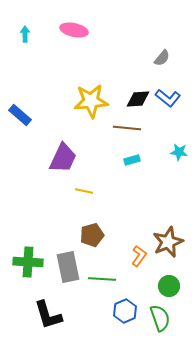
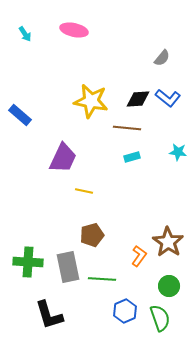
cyan arrow: rotated 147 degrees clockwise
yellow star: rotated 16 degrees clockwise
cyan star: moved 1 px left
cyan rectangle: moved 3 px up
brown star: rotated 16 degrees counterclockwise
black L-shape: moved 1 px right
